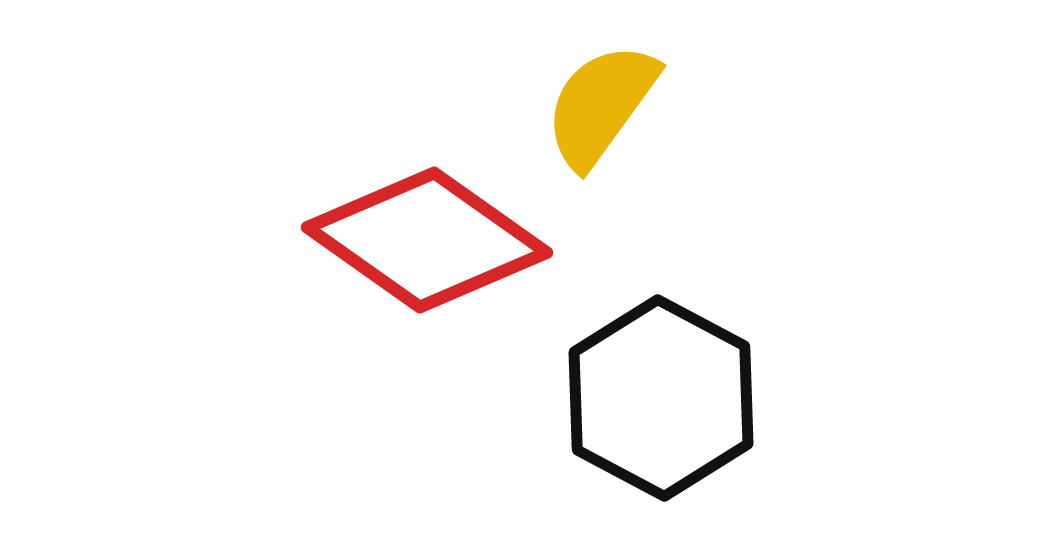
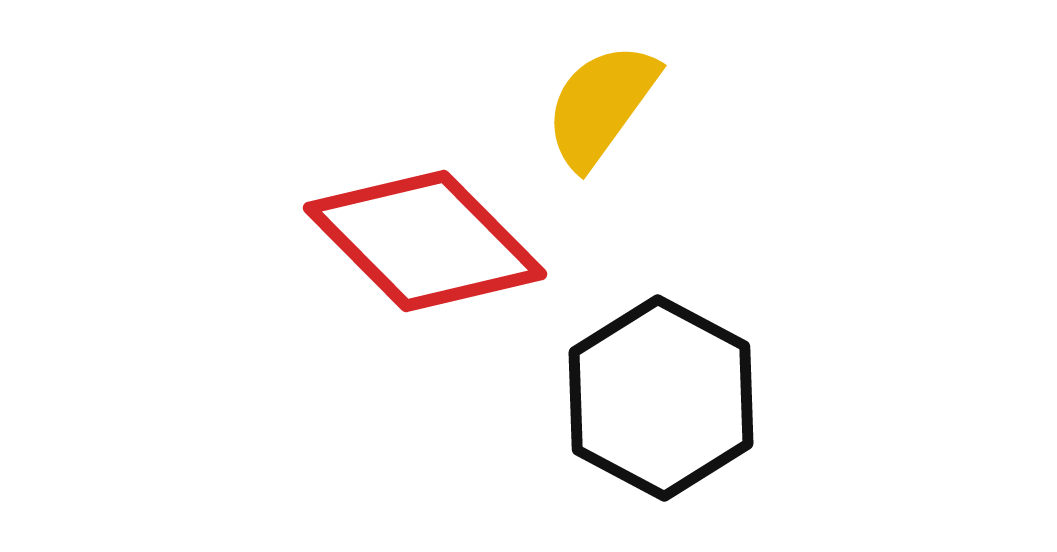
red diamond: moved 2 px left, 1 px down; rotated 10 degrees clockwise
